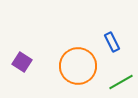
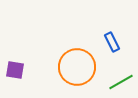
purple square: moved 7 px left, 8 px down; rotated 24 degrees counterclockwise
orange circle: moved 1 px left, 1 px down
